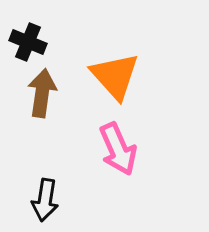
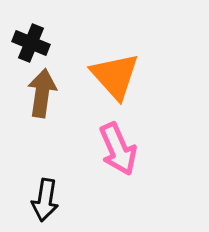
black cross: moved 3 px right, 1 px down
